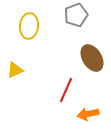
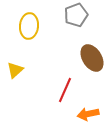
yellow triangle: rotated 18 degrees counterclockwise
red line: moved 1 px left
